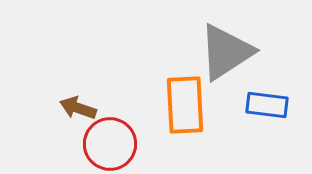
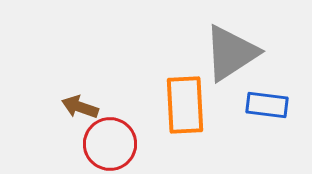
gray triangle: moved 5 px right, 1 px down
brown arrow: moved 2 px right, 1 px up
